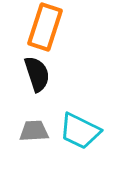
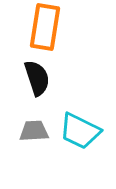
orange rectangle: rotated 9 degrees counterclockwise
black semicircle: moved 4 px down
